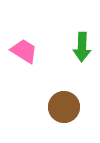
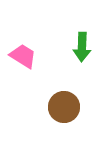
pink trapezoid: moved 1 px left, 5 px down
